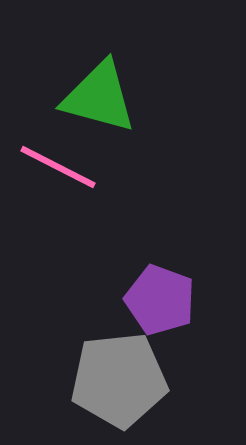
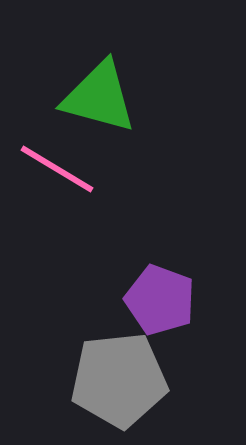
pink line: moved 1 px left, 2 px down; rotated 4 degrees clockwise
